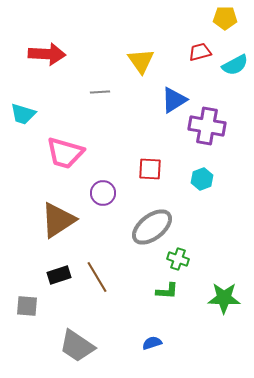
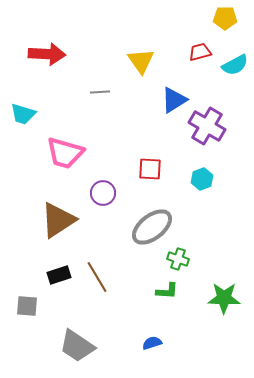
purple cross: rotated 21 degrees clockwise
